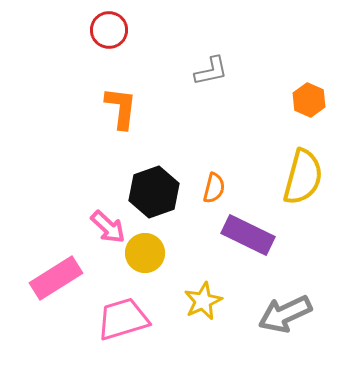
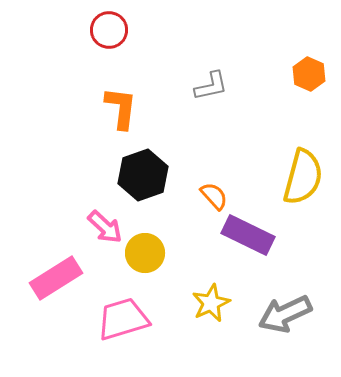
gray L-shape: moved 15 px down
orange hexagon: moved 26 px up
orange semicircle: moved 8 px down; rotated 56 degrees counterclockwise
black hexagon: moved 11 px left, 17 px up
pink arrow: moved 3 px left
yellow star: moved 8 px right, 2 px down
